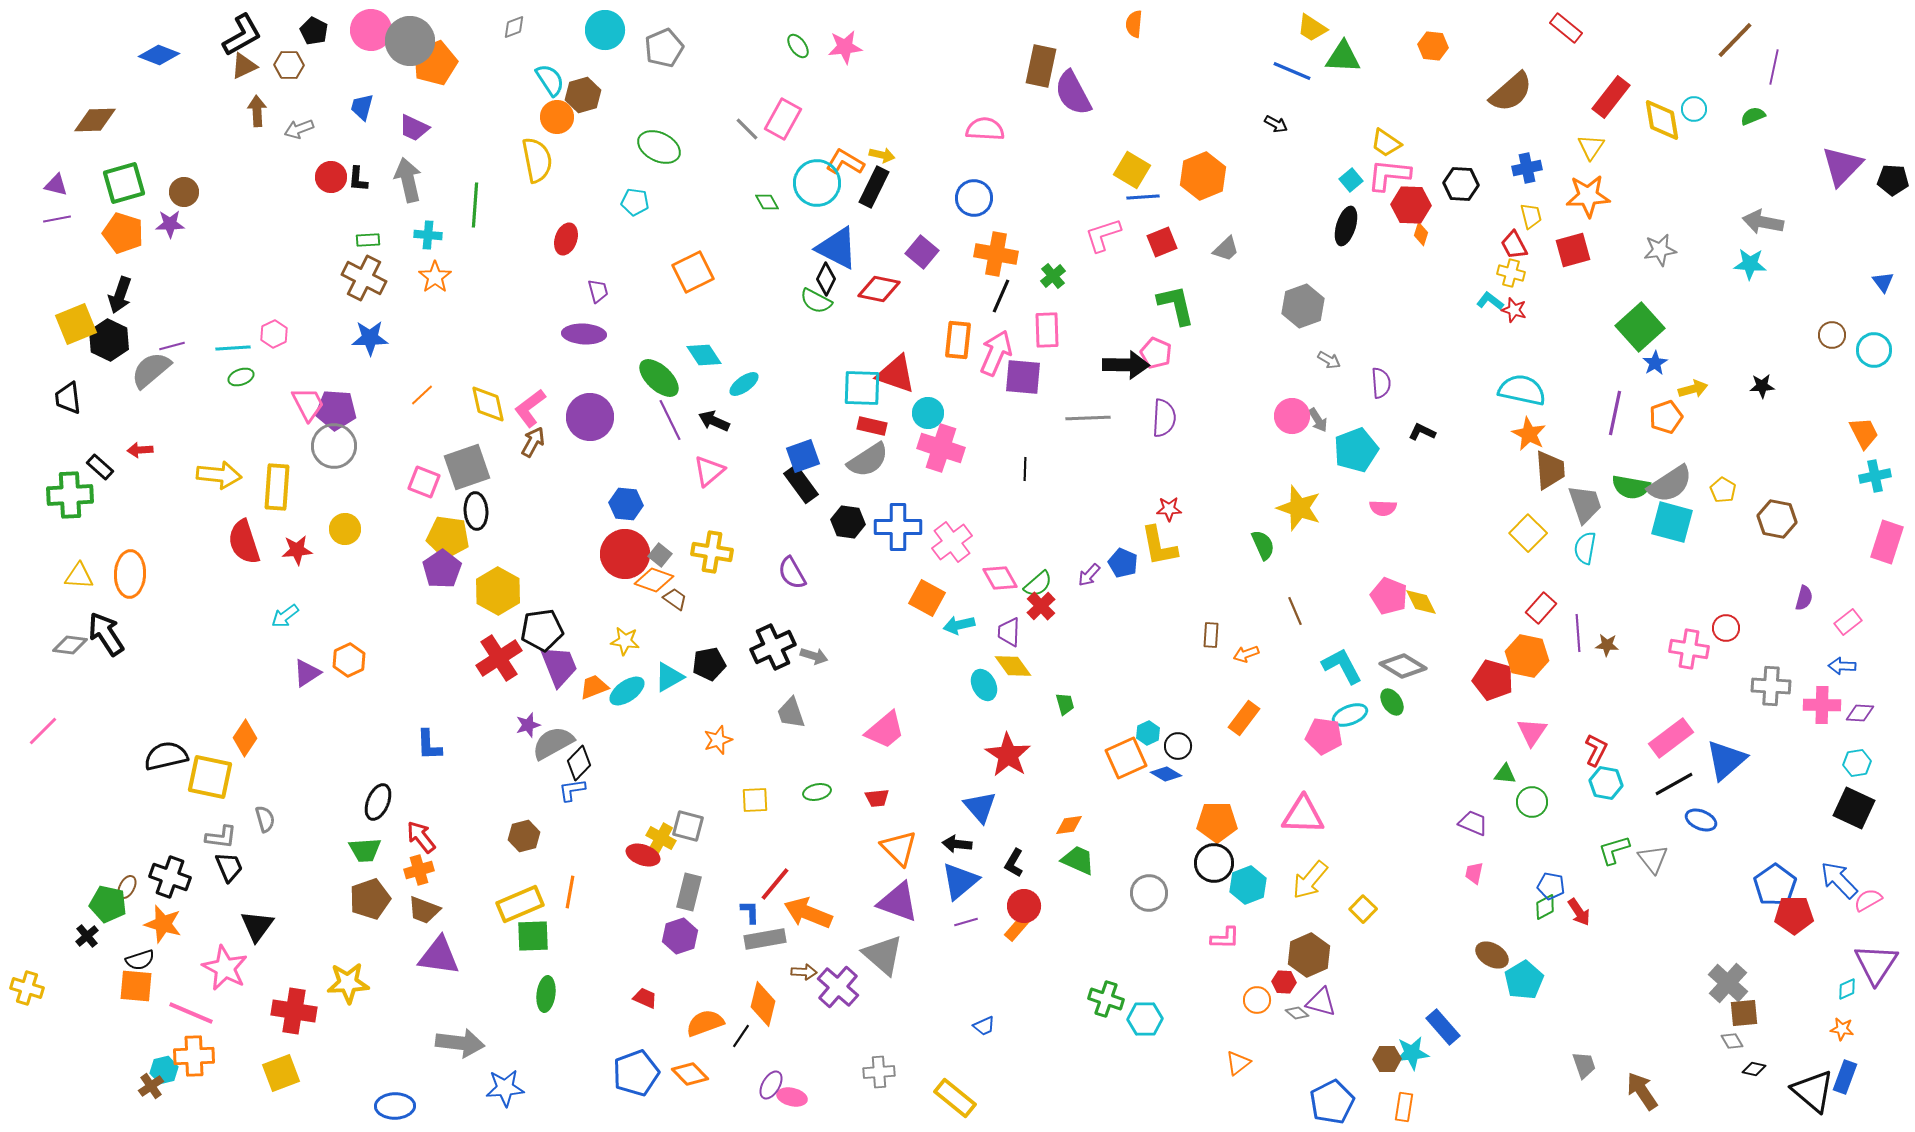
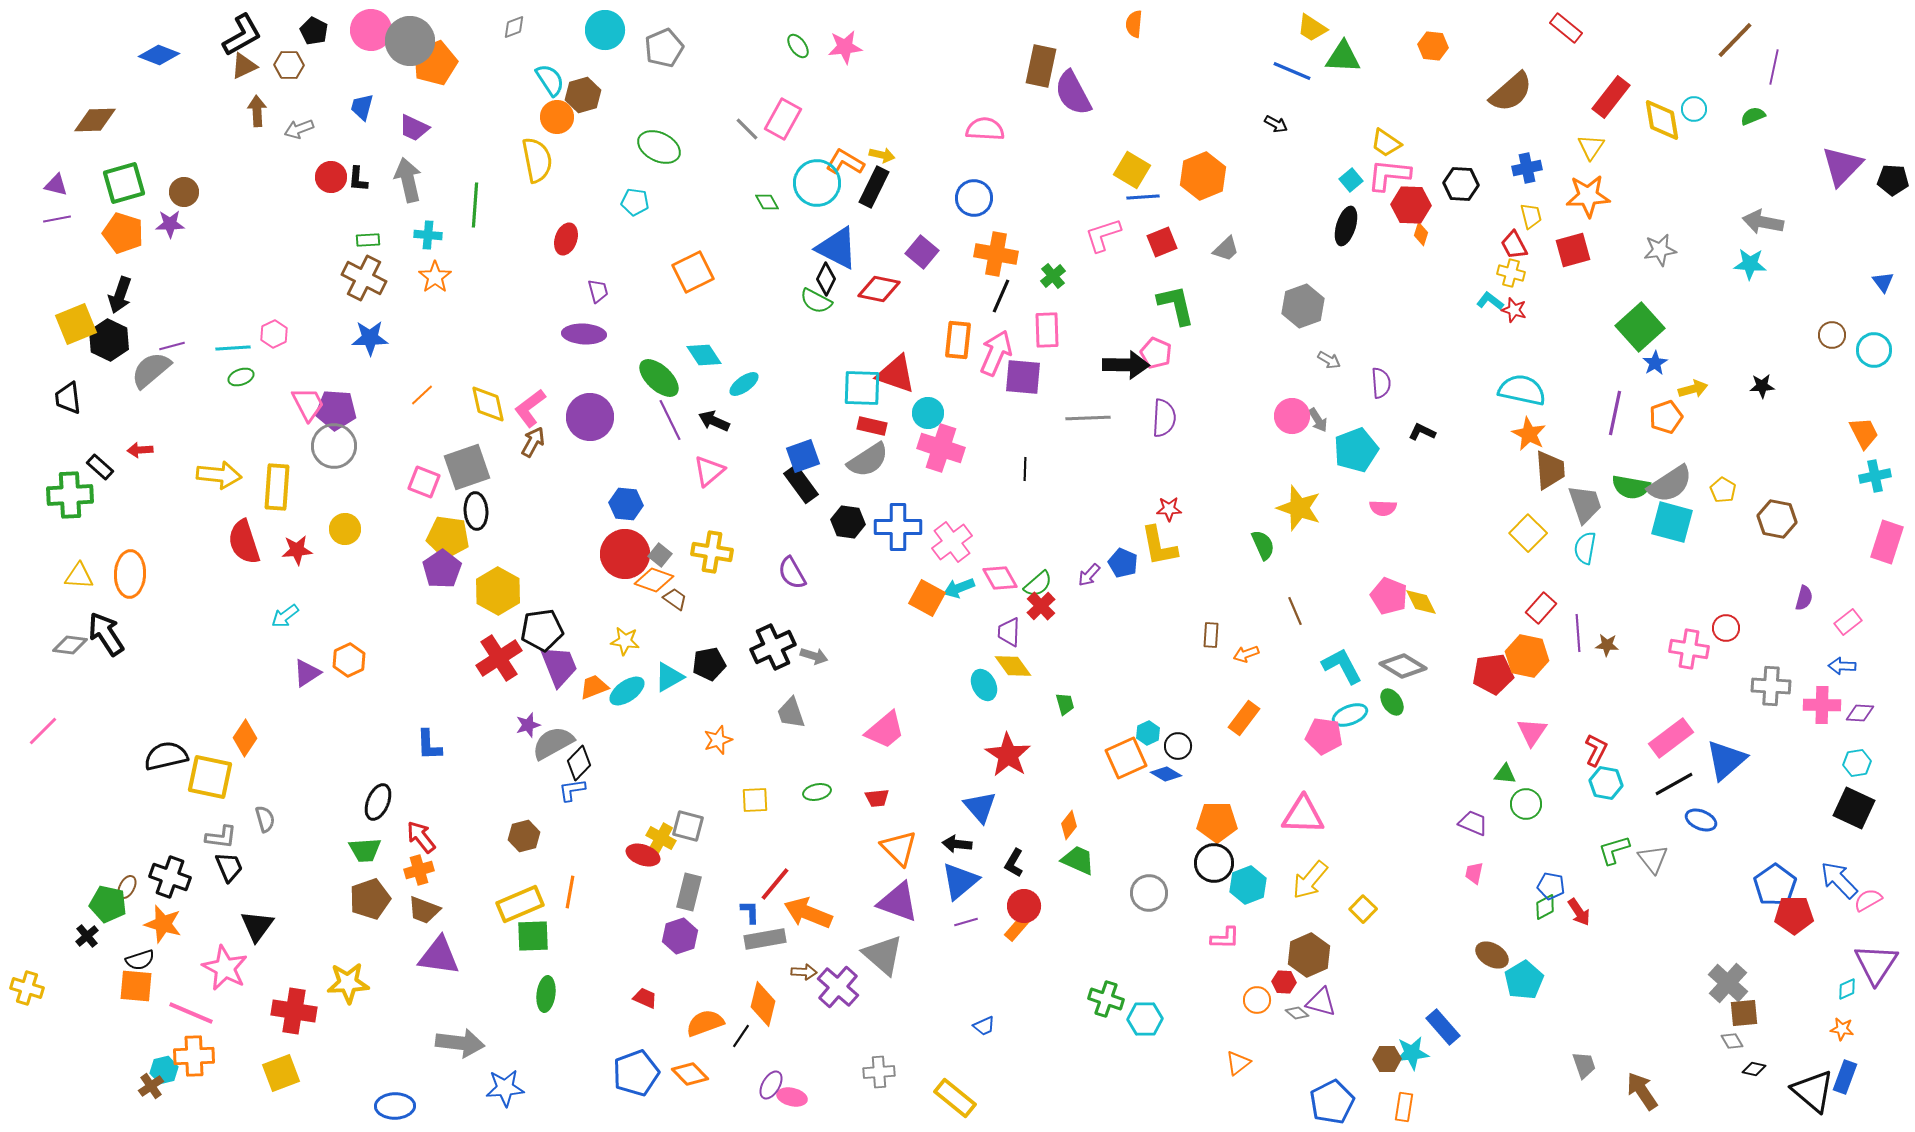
cyan arrow at (959, 625): moved 37 px up; rotated 8 degrees counterclockwise
red pentagon at (1493, 680): moved 6 px up; rotated 24 degrees counterclockwise
green circle at (1532, 802): moved 6 px left, 2 px down
orange diamond at (1069, 825): rotated 44 degrees counterclockwise
